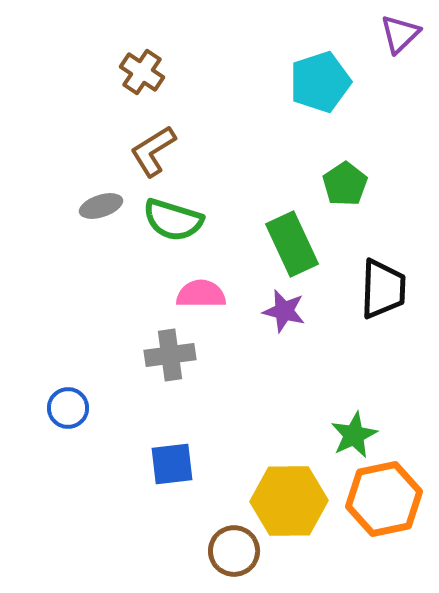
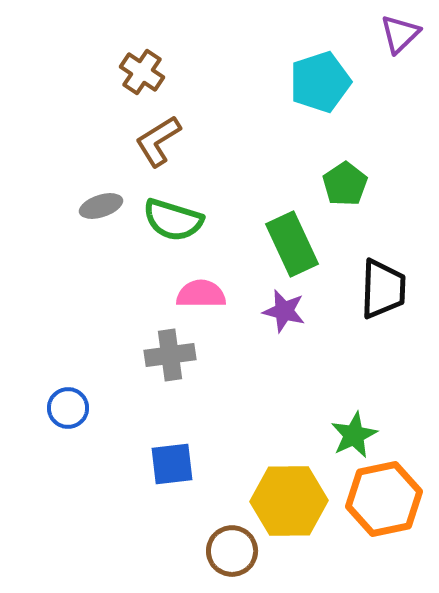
brown L-shape: moved 5 px right, 10 px up
brown circle: moved 2 px left
